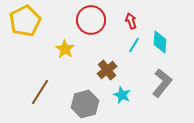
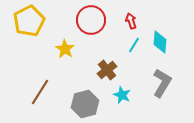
yellow pentagon: moved 4 px right
gray L-shape: rotated 8 degrees counterclockwise
